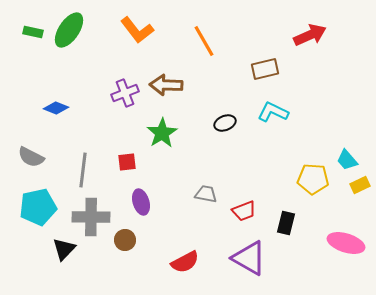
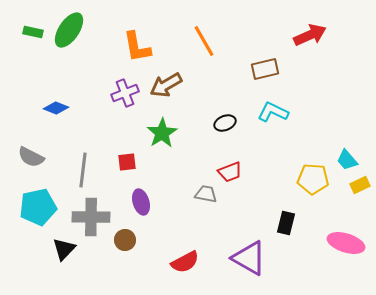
orange L-shape: moved 17 px down; rotated 28 degrees clockwise
brown arrow: rotated 32 degrees counterclockwise
red trapezoid: moved 14 px left, 39 px up
